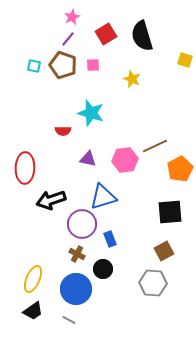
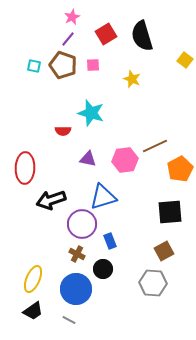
yellow square: rotated 21 degrees clockwise
blue rectangle: moved 2 px down
